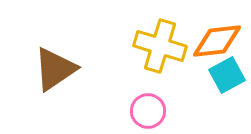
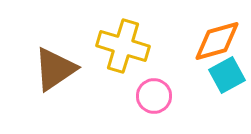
orange diamond: rotated 9 degrees counterclockwise
yellow cross: moved 37 px left
pink circle: moved 6 px right, 15 px up
